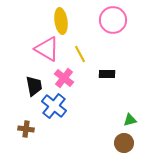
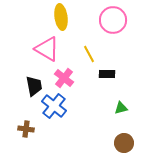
yellow ellipse: moved 4 px up
yellow line: moved 9 px right
green triangle: moved 9 px left, 12 px up
